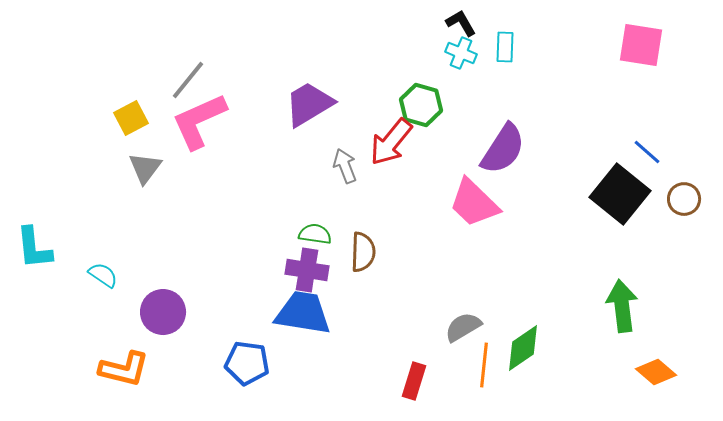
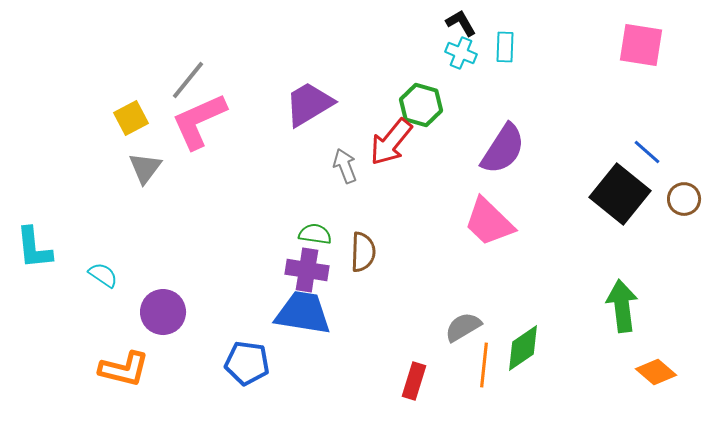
pink trapezoid: moved 15 px right, 19 px down
